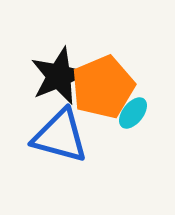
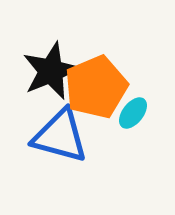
black star: moved 8 px left, 5 px up
orange pentagon: moved 7 px left
